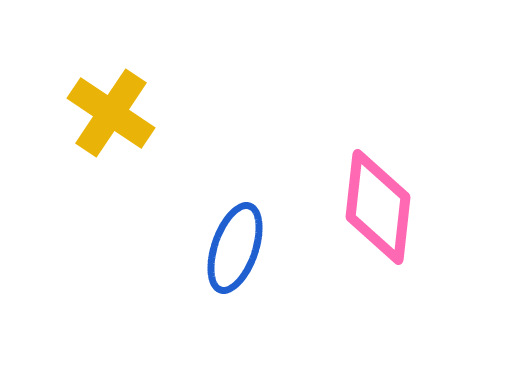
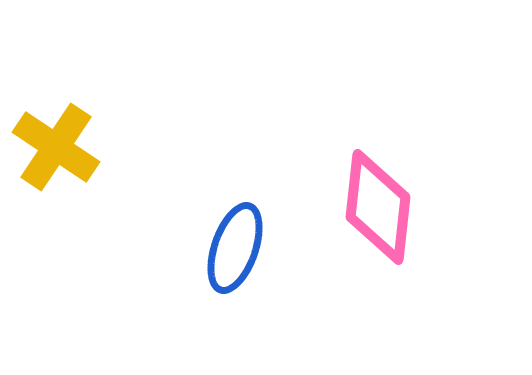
yellow cross: moved 55 px left, 34 px down
